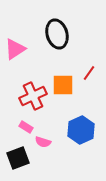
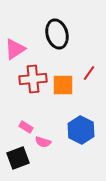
red cross: moved 17 px up; rotated 20 degrees clockwise
blue hexagon: rotated 8 degrees counterclockwise
